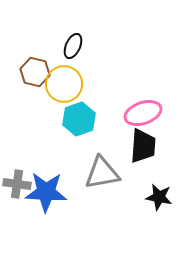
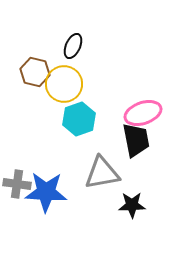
black trapezoid: moved 7 px left, 6 px up; rotated 15 degrees counterclockwise
black star: moved 27 px left, 8 px down; rotated 12 degrees counterclockwise
